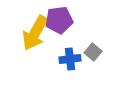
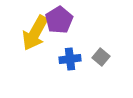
purple pentagon: rotated 24 degrees counterclockwise
gray square: moved 8 px right, 5 px down
